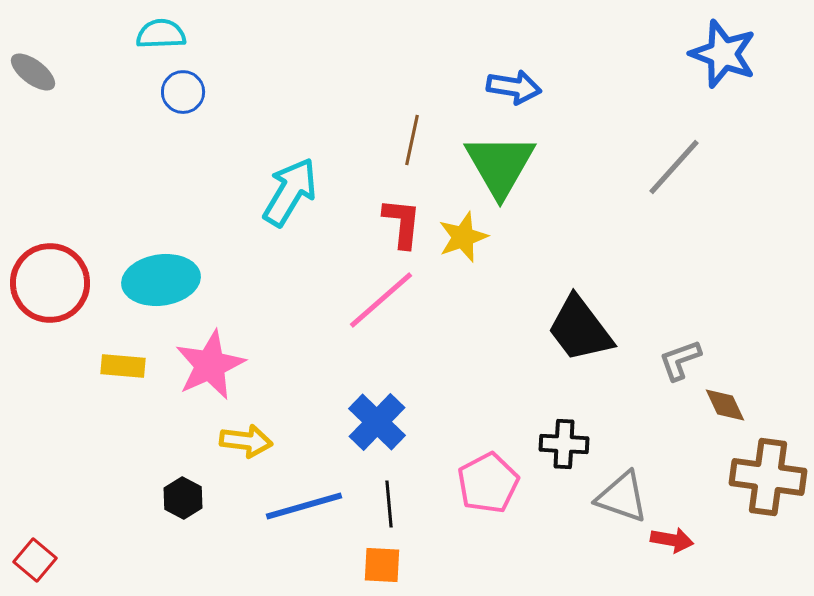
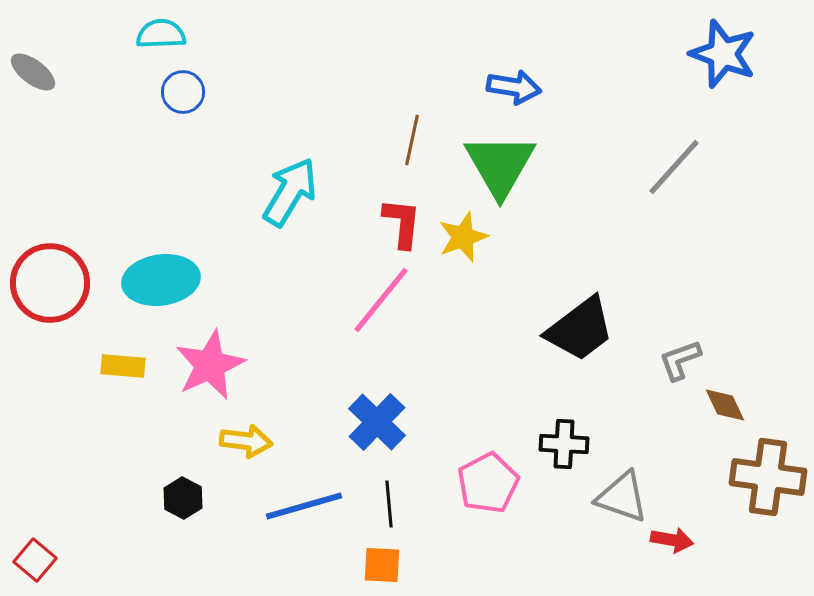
pink line: rotated 10 degrees counterclockwise
black trapezoid: rotated 90 degrees counterclockwise
